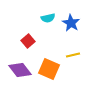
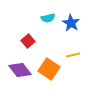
orange square: rotated 10 degrees clockwise
